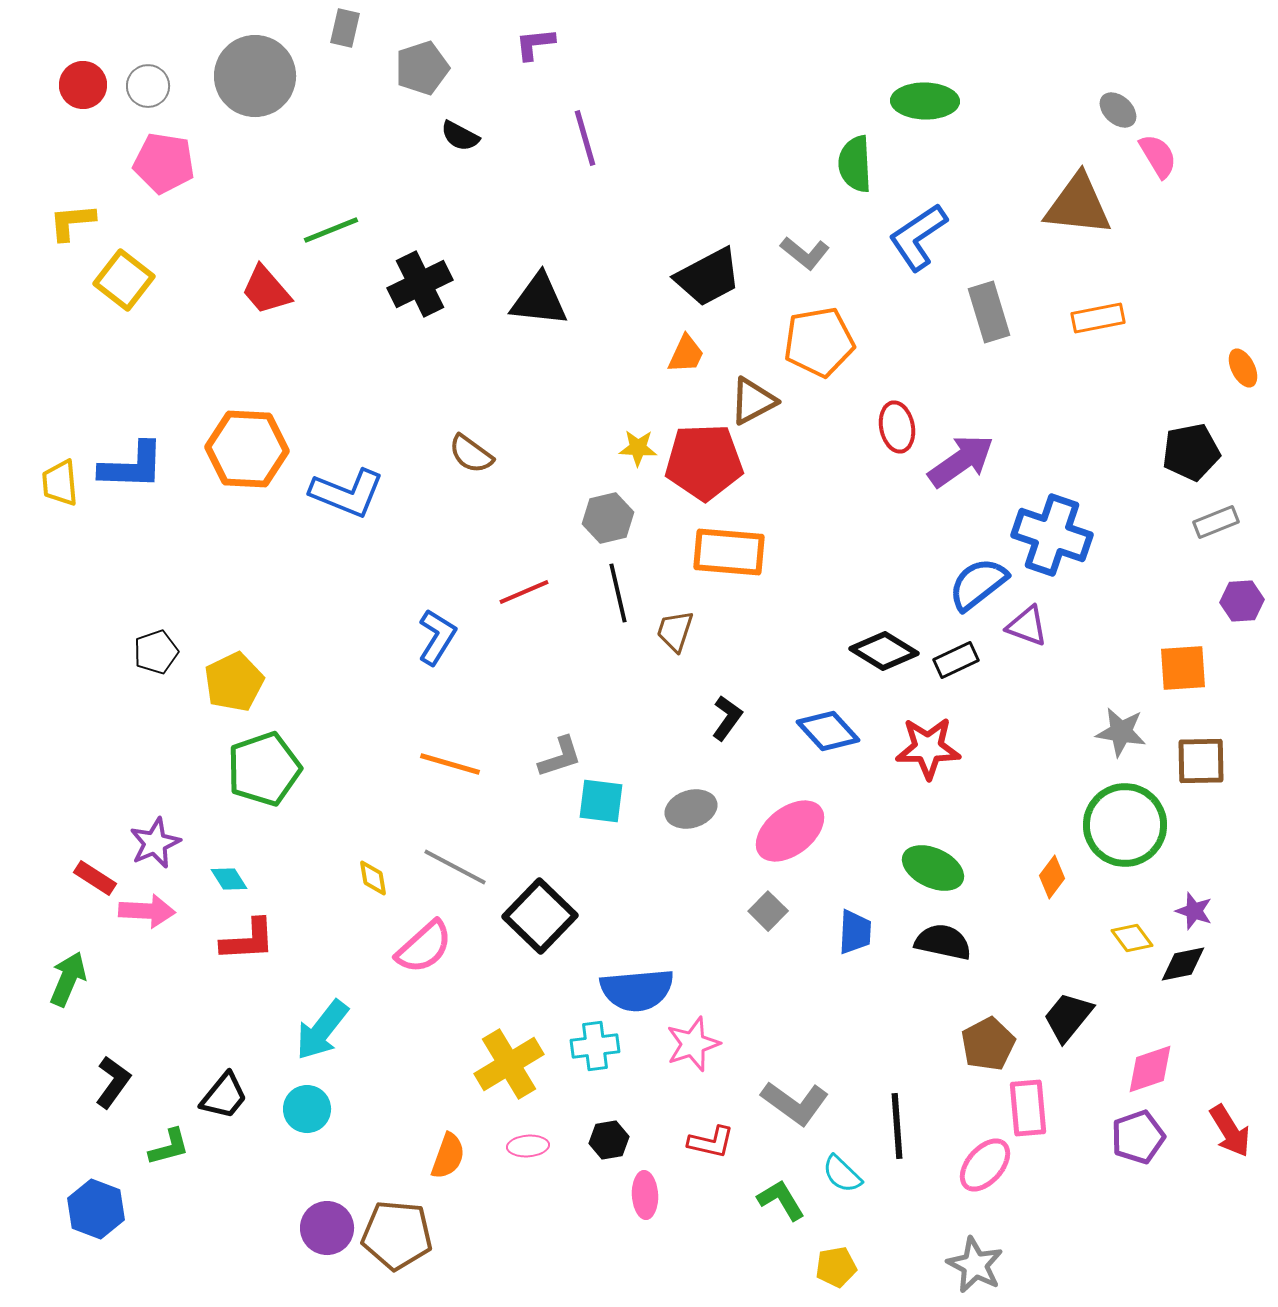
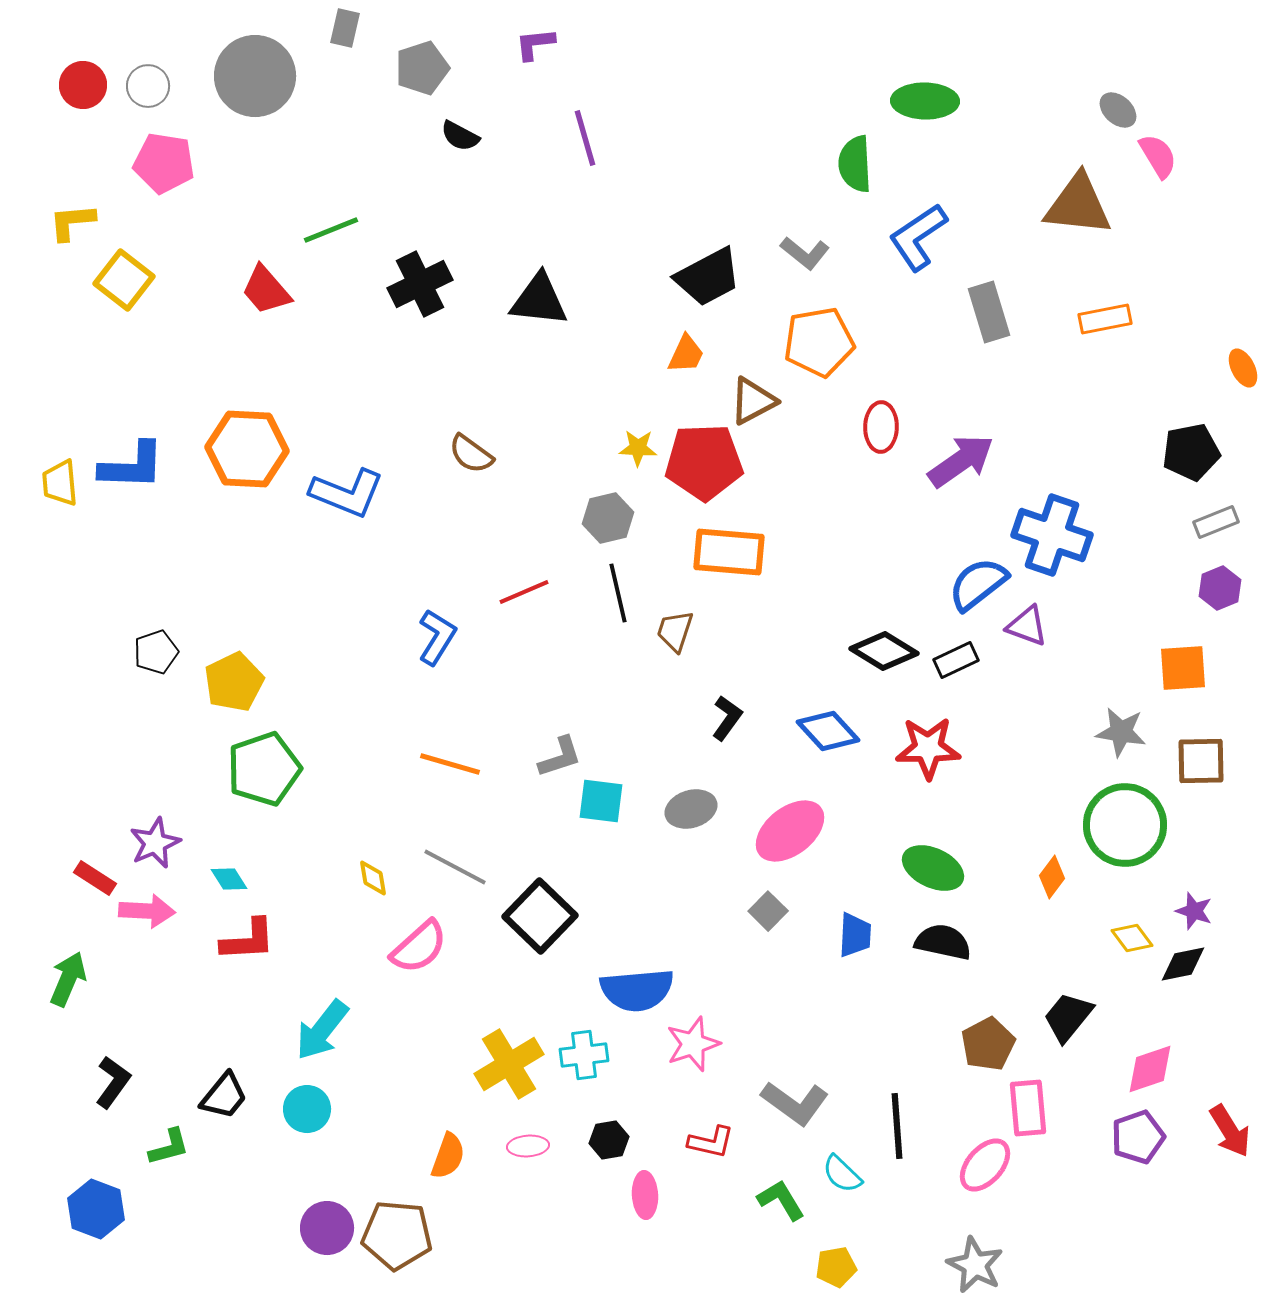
orange rectangle at (1098, 318): moved 7 px right, 1 px down
red ellipse at (897, 427): moved 16 px left; rotated 12 degrees clockwise
purple hexagon at (1242, 601): moved 22 px left, 13 px up; rotated 18 degrees counterclockwise
blue trapezoid at (855, 932): moved 3 px down
pink semicircle at (424, 947): moved 5 px left
cyan cross at (595, 1046): moved 11 px left, 9 px down
